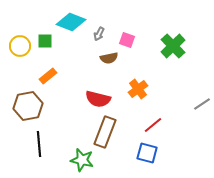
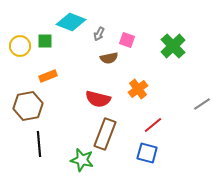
orange rectangle: rotated 18 degrees clockwise
brown rectangle: moved 2 px down
